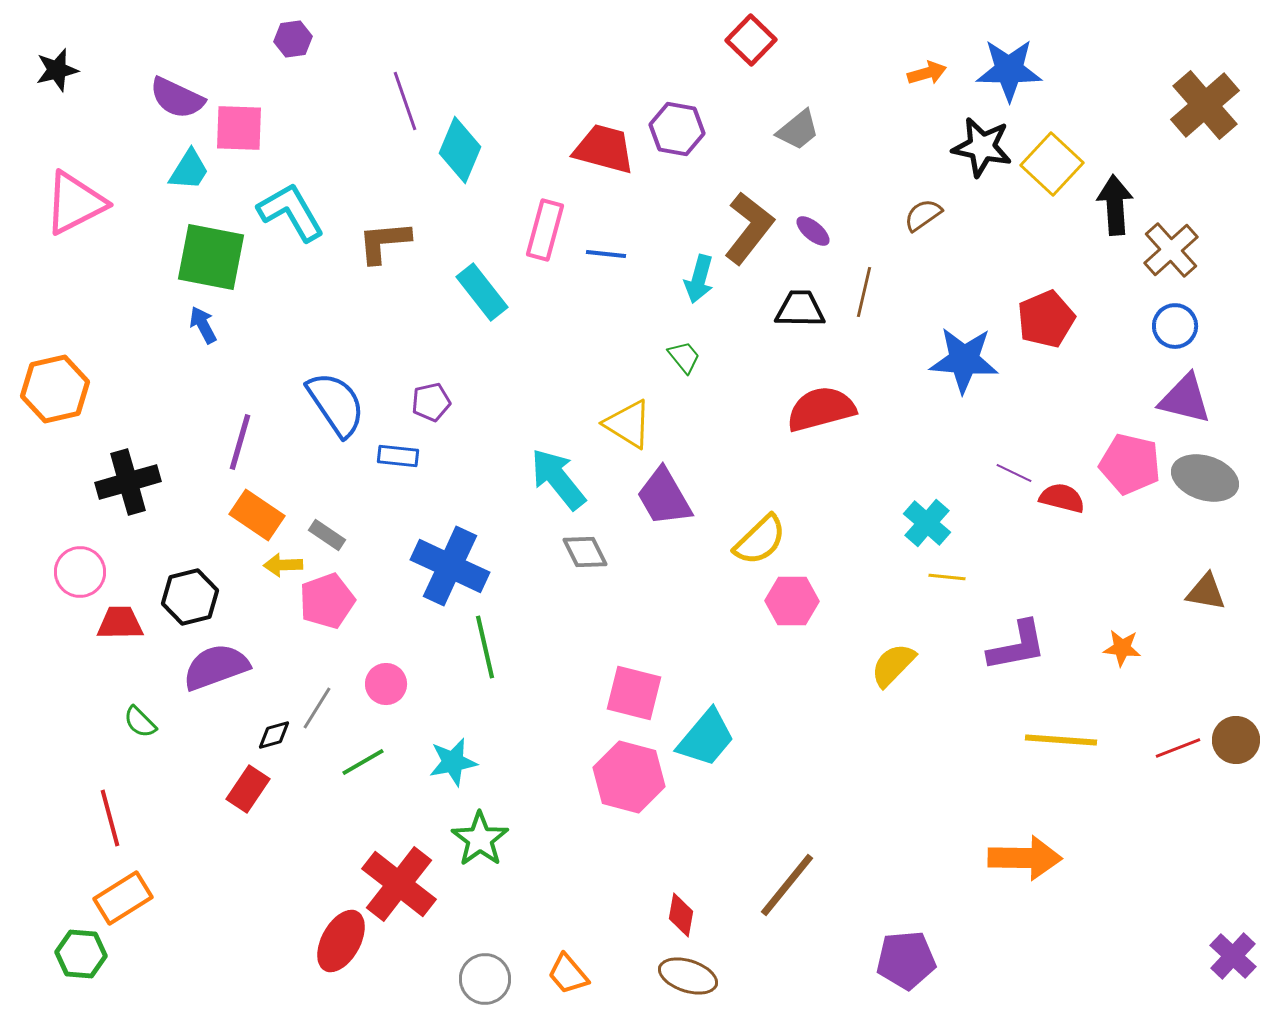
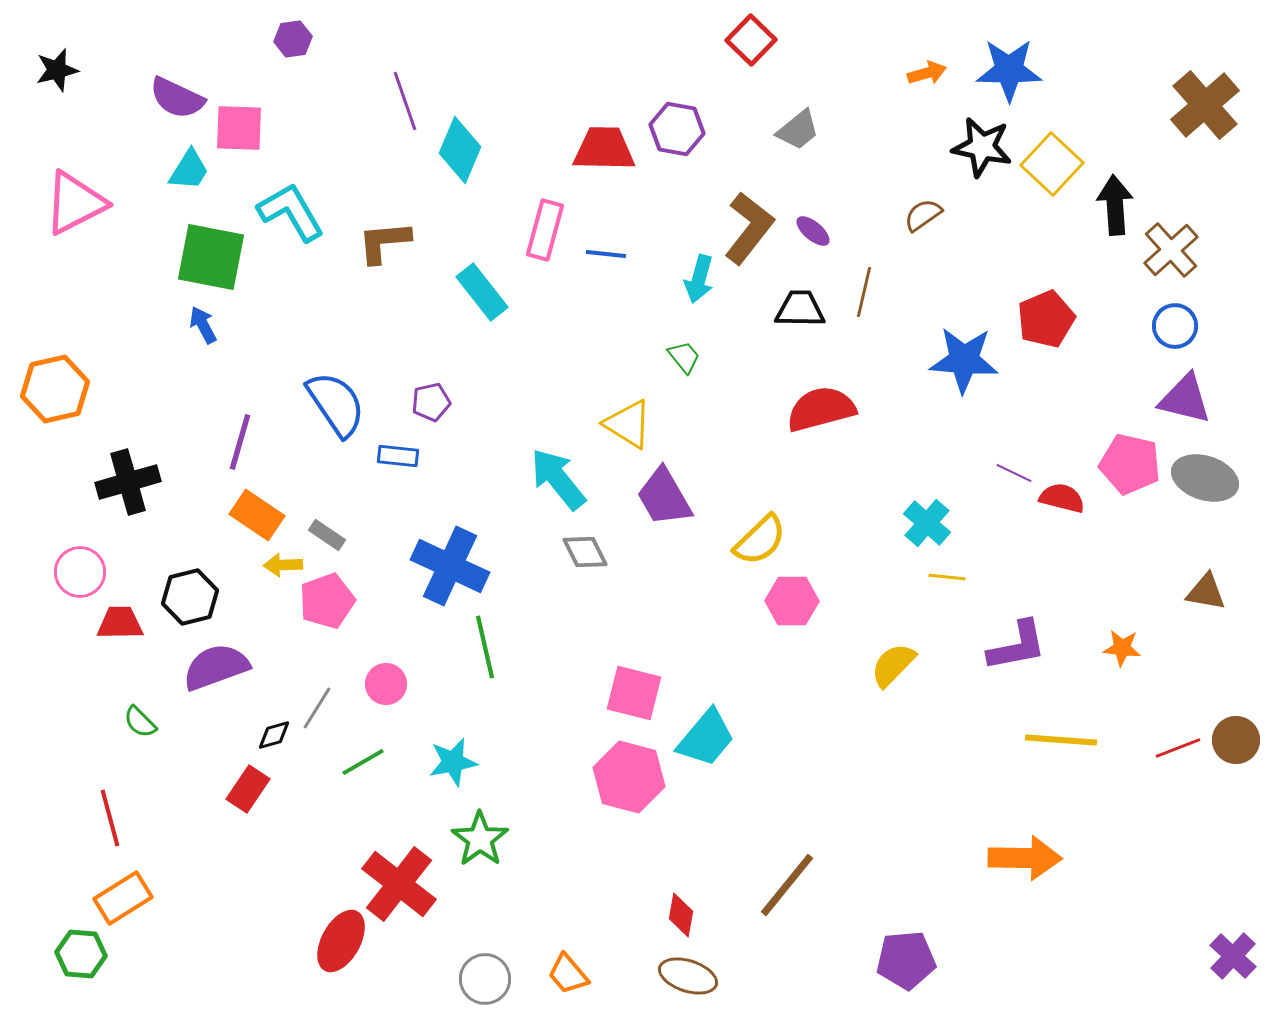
red trapezoid at (604, 149): rotated 14 degrees counterclockwise
